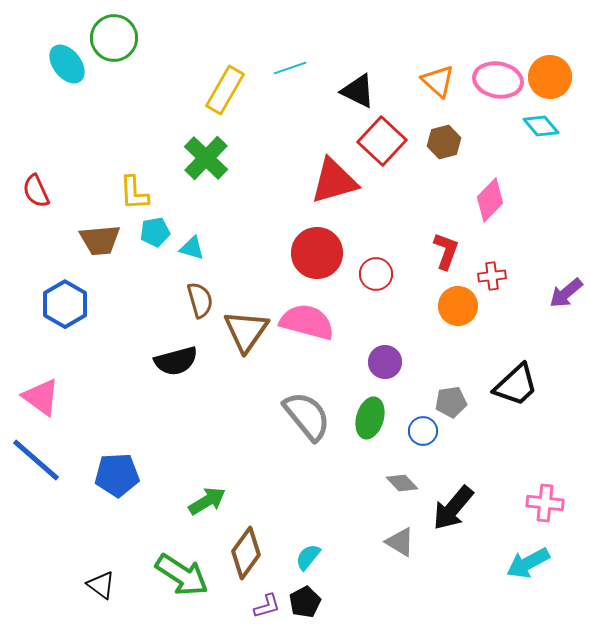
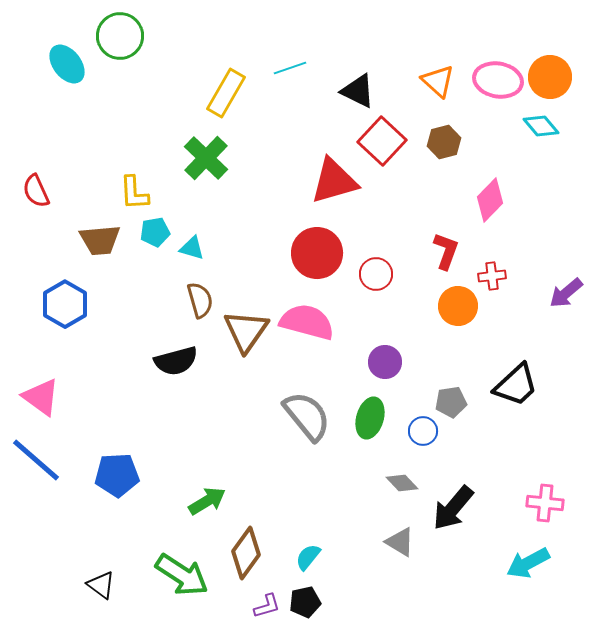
green circle at (114, 38): moved 6 px right, 2 px up
yellow rectangle at (225, 90): moved 1 px right, 3 px down
black pentagon at (305, 602): rotated 16 degrees clockwise
